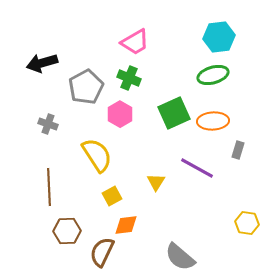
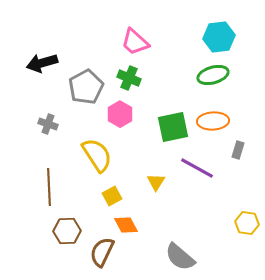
pink trapezoid: rotated 72 degrees clockwise
green square: moved 1 px left, 14 px down; rotated 12 degrees clockwise
orange diamond: rotated 70 degrees clockwise
